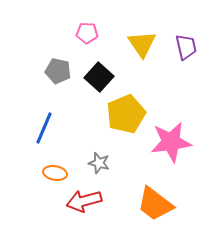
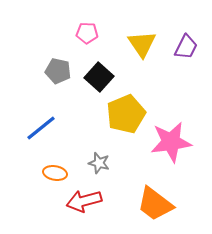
purple trapezoid: rotated 40 degrees clockwise
blue line: moved 3 px left; rotated 28 degrees clockwise
